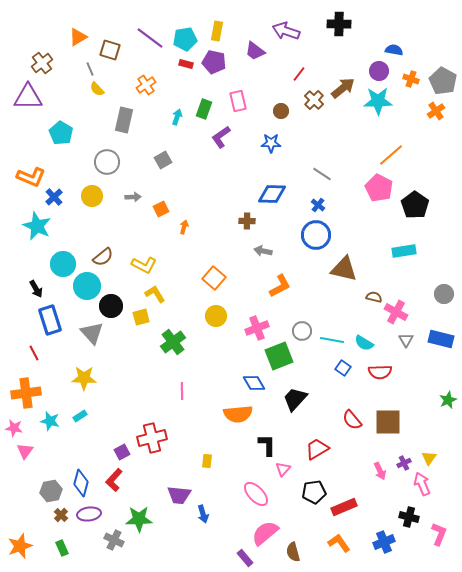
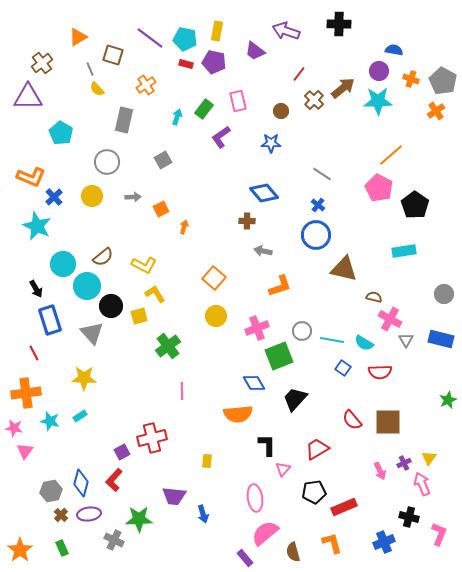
cyan pentagon at (185, 39): rotated 20 degrees clockwise
brown square at (110, 50): moved 3 px right, 5 px down
green rectangle at (204, 109): rotated 18 degrees clockwise
blue diamond at (272, 194): moved 8 px left, 1 px up; rotated 48 degrees clockwise
orange L-shape at (280, 286): rotated 10 degrees clockwise
pink cross at (396, 312): moved 6 px left, 7 px down
yellow square at (141, 317): moved 2 px left, 1 px up
green cross at (173, 342): moved 5 px left, 4 px down
pink ellipse at (256, 494): moved 1 px left, 4 px down; rotated 36 degrees clockwise
purple trapezoid at (179, 495): moved 5 px left, 1 px down
orange L-shape at (339, 543): moved 7 px left; rotated 20 degrees clockwise
orange star at (20, 546): moved 4 px down; rotated 15 degrees counterclockwise
